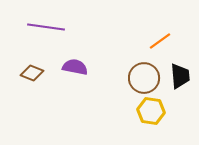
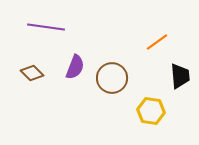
orange line: moved 3 px left, 1 px down
purple semicircle: rotated 100 degrees clockwise
brown diamond: rotated 25 degrees clockwise
brown circle: moved 32 px left
